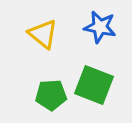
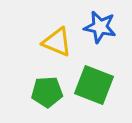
yellow triangle: moved 14 px right, 8 px down; rotated 16 degrees counterclockwise
green pentagon: moved 4 px left, 3 px up
